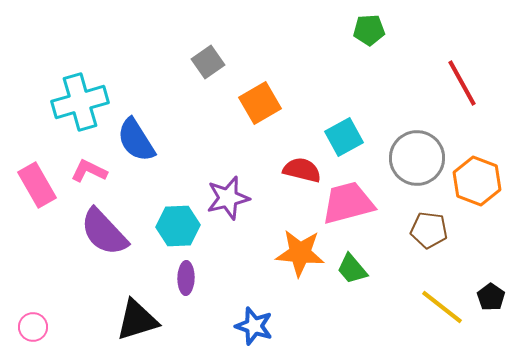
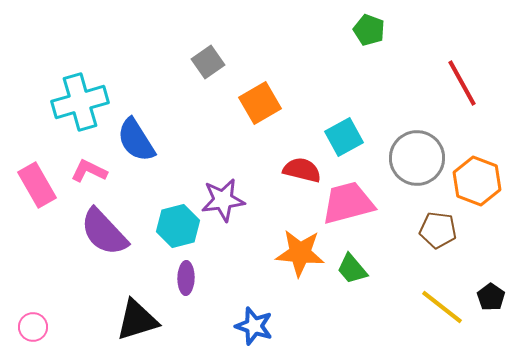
green pentagon: rotated 24 degrees clockwise
purple star: moved 5 px left, 2 px down; rotated 6 degrees clockwise
cyan hexagon: rotated 12 degrees counterclockwise
brown pentagon: moved 9 px right
